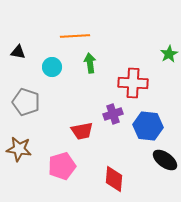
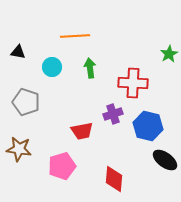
green arrow: moved 5 px down
blue hexagon: rotated 8 degrees clockwise
